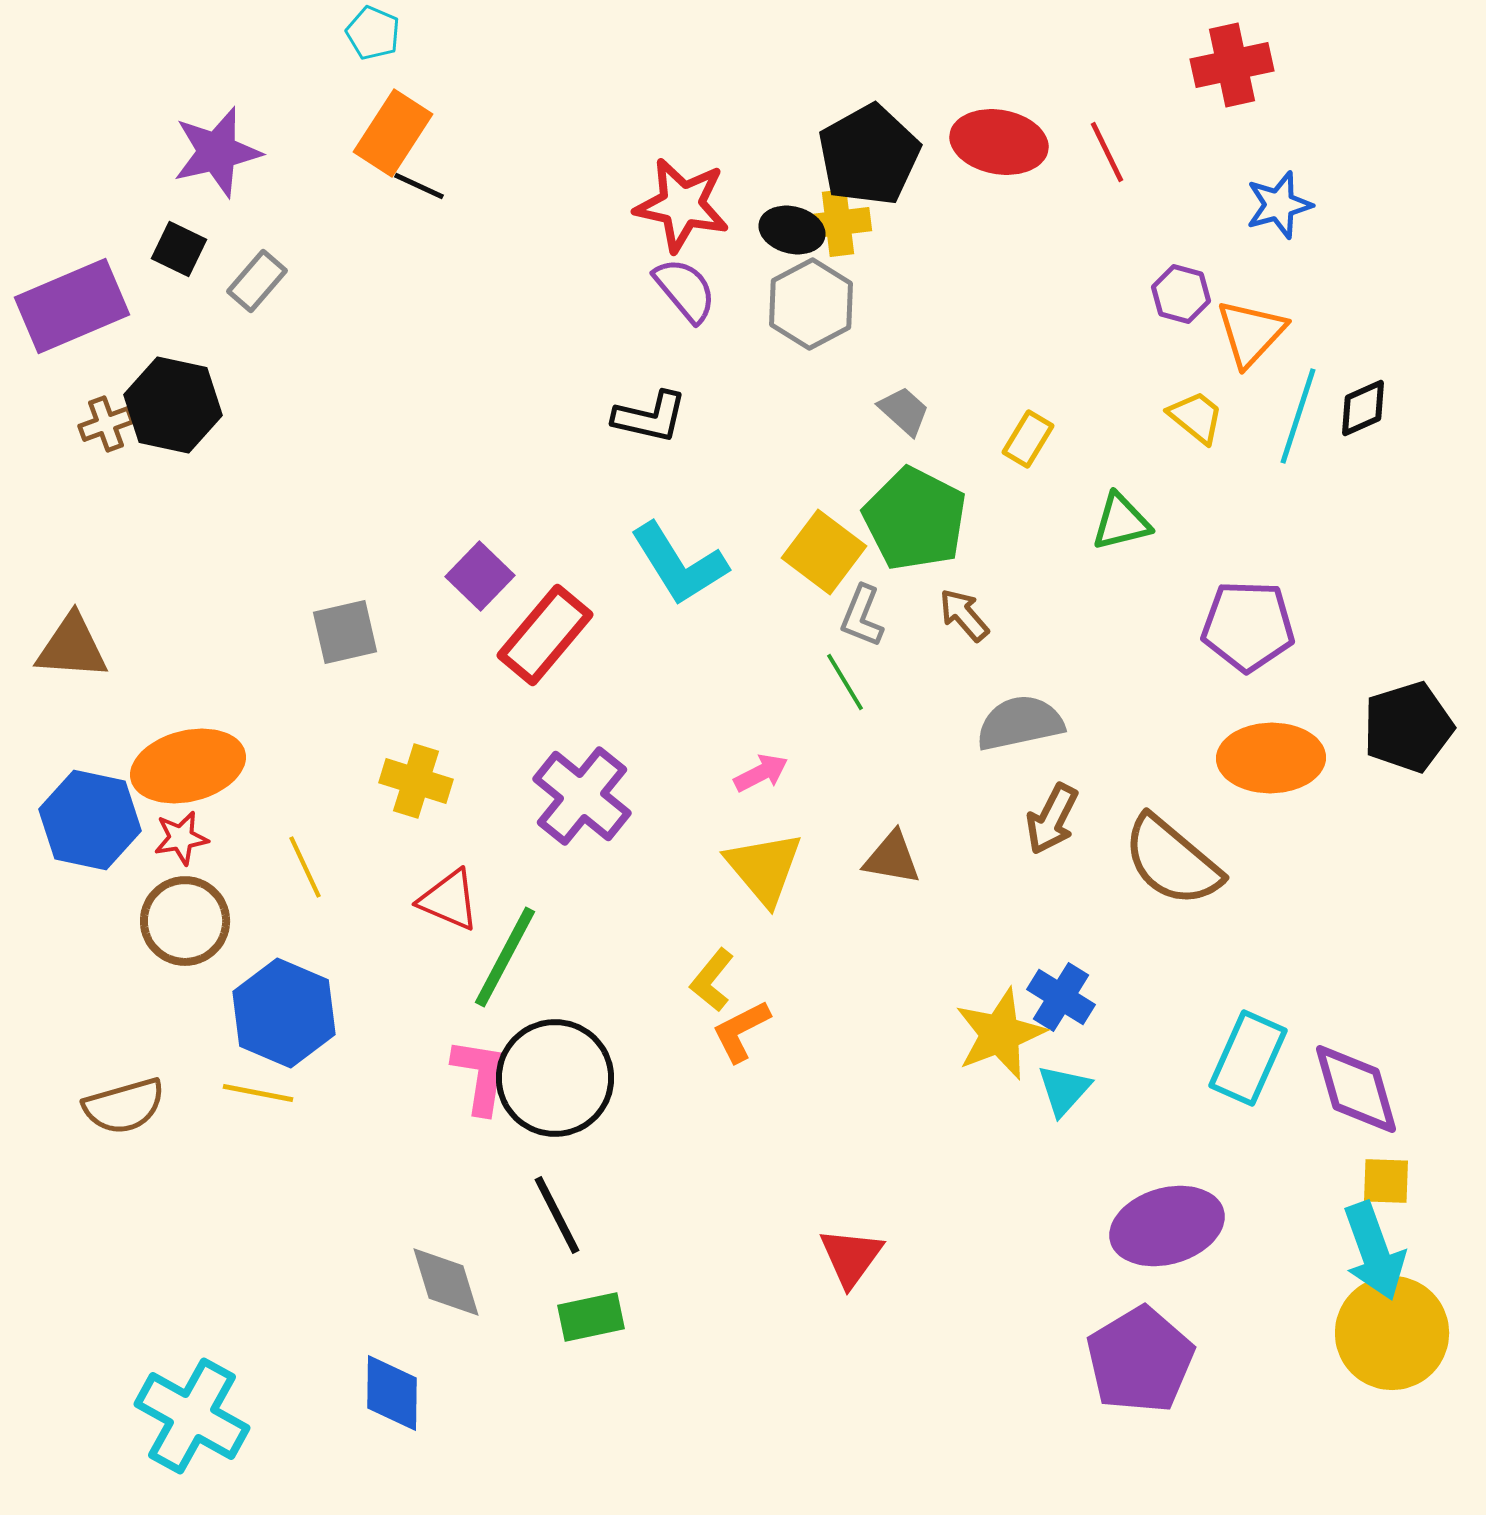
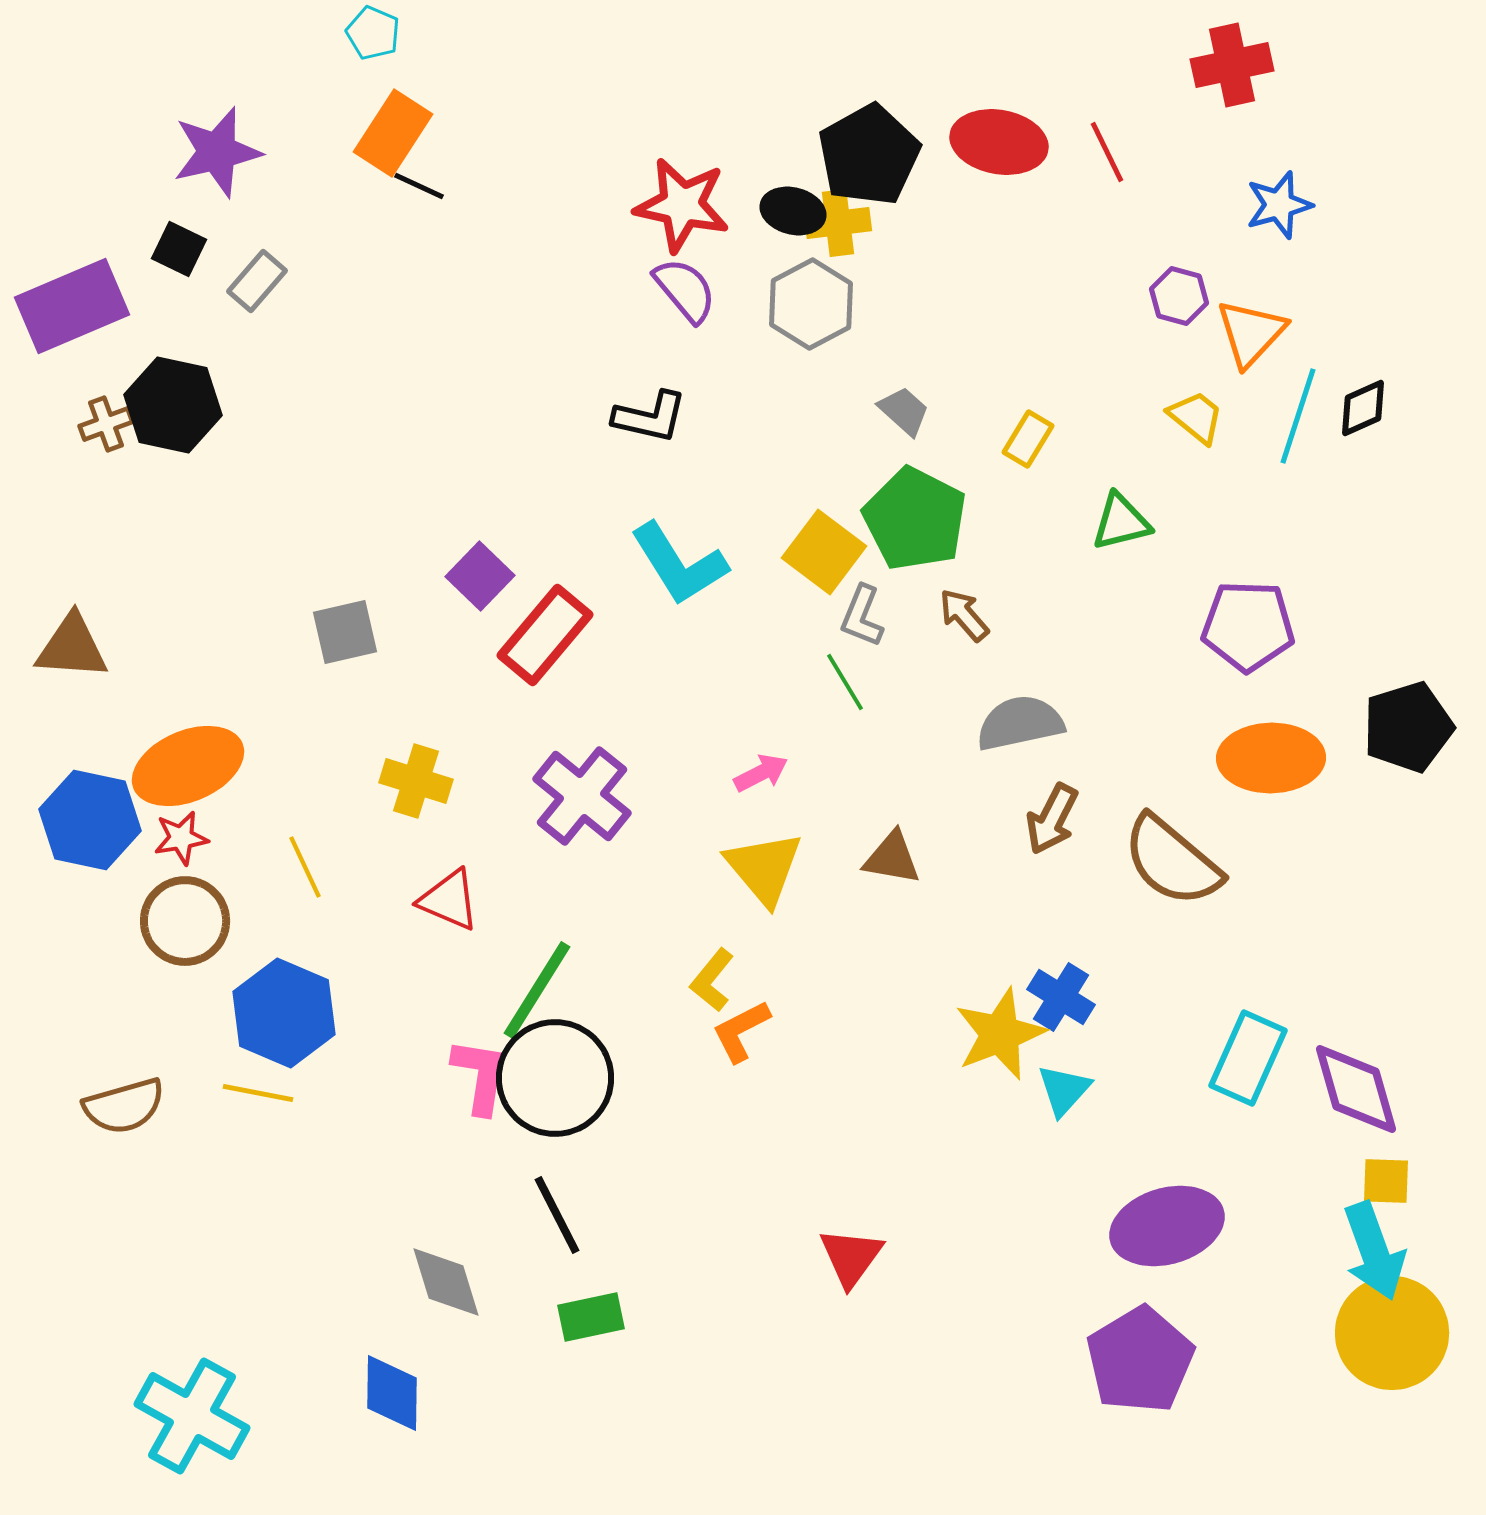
black ellipse at (792, 230): moved 1 px right, 19 px up
purple hexagon at (1181, 294): moved 2 px left, 2 px down
orange ellipse at (188, 766): rotated 9 degrees counterclockwise
green line at (505, 957): moved 32 px right, 33 px down; rotated 4 degrees clockwise
